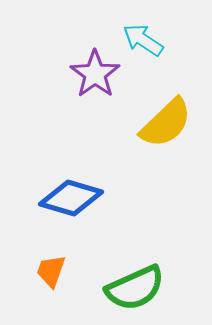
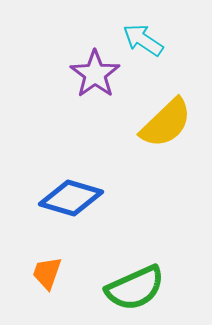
orange trapezoid: moved 4 px left, 2 px down
